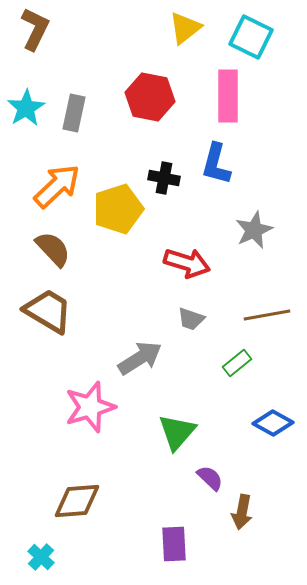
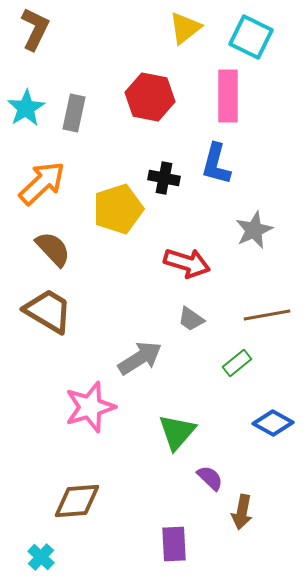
orange arrow: moved 15 px left, 3 px up
gray trapezoid: rotated 16 degrees clockwise
